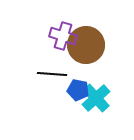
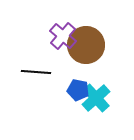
purple cross: rotated 24 degrees clockwise
black line: moved 16 px left, 2 px up
